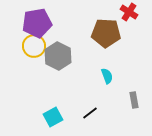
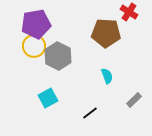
purple pentagon: moved 1 px left, 1 px down
gray rectangle: rotated 56 degrees clockwise
cyan square: moved 5 px left, 19 px up
